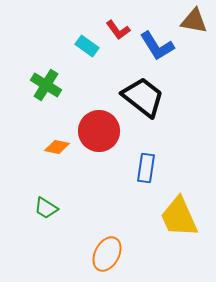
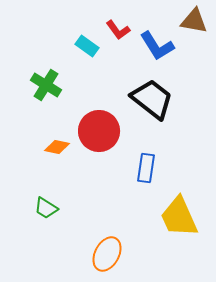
black trapezoid: moved 9 px right, 2 px down
